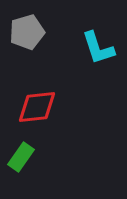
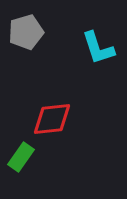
gray pentagon: moved 1 px left
red diamond: moved 15 px right, 12 px down
